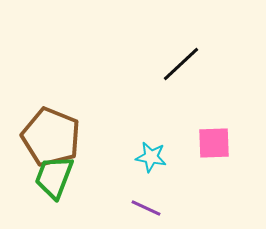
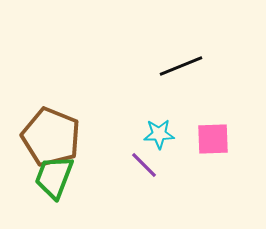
black line: moved 2 px down; rotated 21 degrees clockwise
pink square: moved 1 px left, 4 px up
cyan star: moved 8 px right, 23 px up; rotated 12 degrees counterclockwise
purple line: moved 2 px left, 43 px up; rotated 20 degrees clockwise
